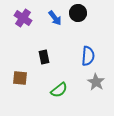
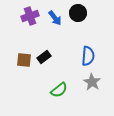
purple cross: moved 7 px right, 2 px up; rotated 36 degrees clockwise
black rectangle: rotated 64 degrees clockwise
brown square: moved 4 px right, 18 px up
gray star: moved 4 px left
